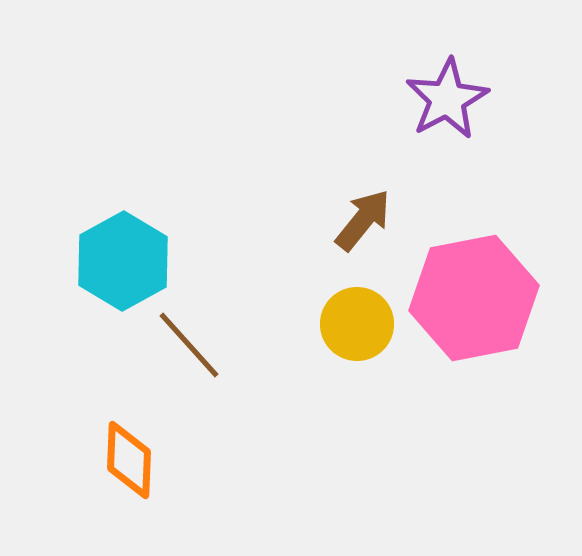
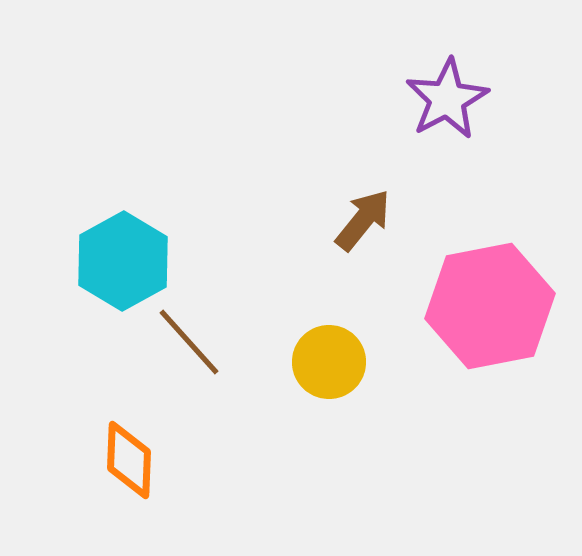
pink hexagon: moved 16 px right, 8 px down
yellow circle: moved 28 px left, 38 px down
brown line: moved 3 px up
